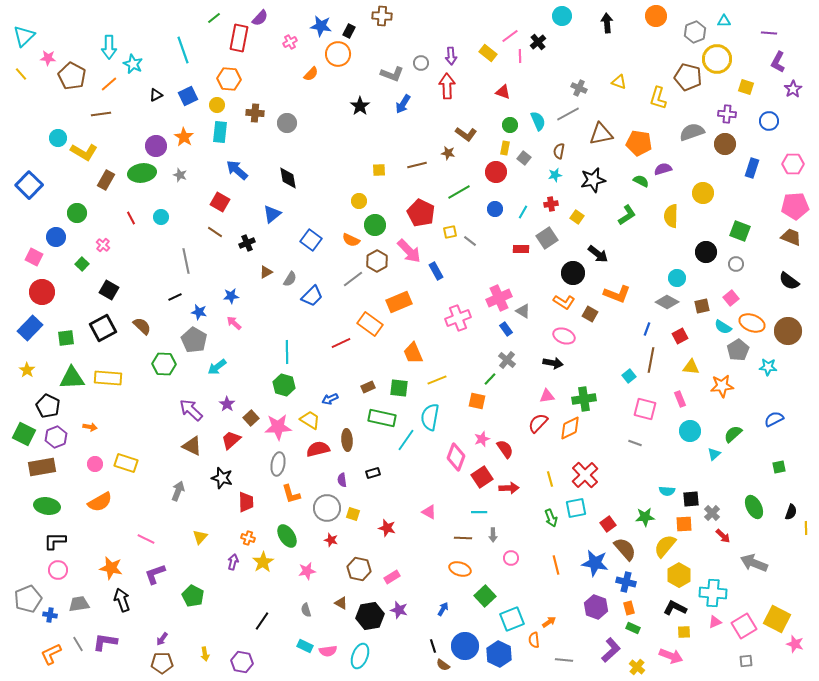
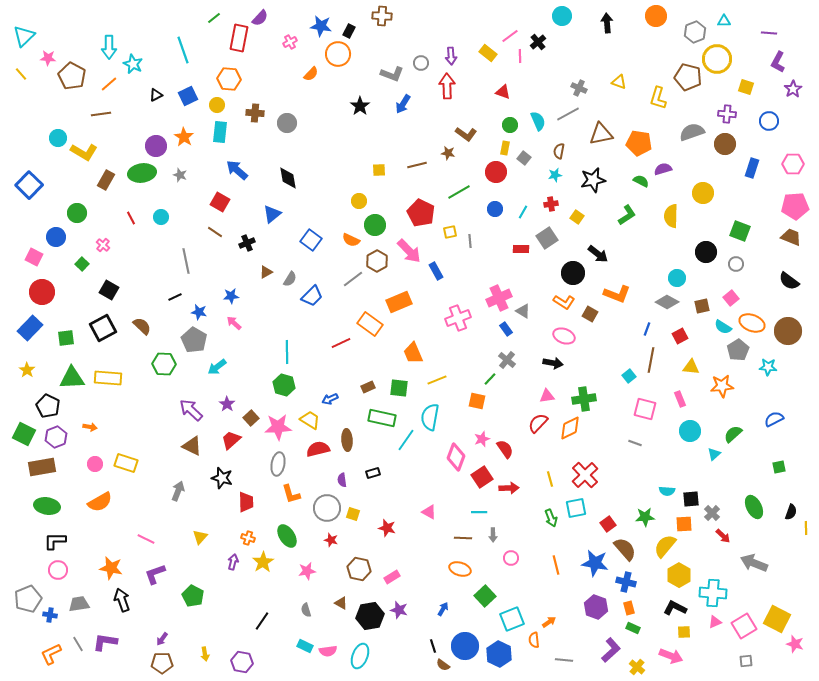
gray line at (470, 241): rotated 48 degrees clockwise
